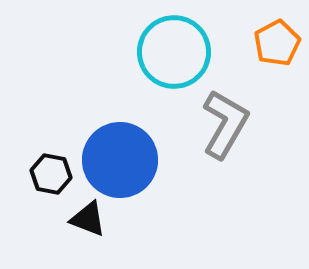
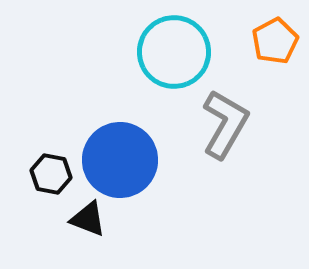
orange pentagon: moved 2 px left, 2 px up
